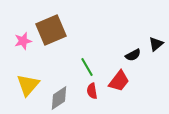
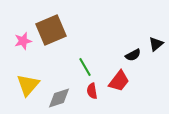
green line: moved 2 px left
gray diamond: rotated 15 degrees clockwise
